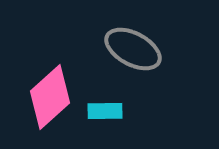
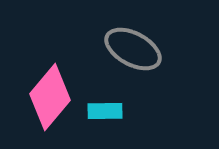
pink diamond: rotated 8 degrees counterclockwise
